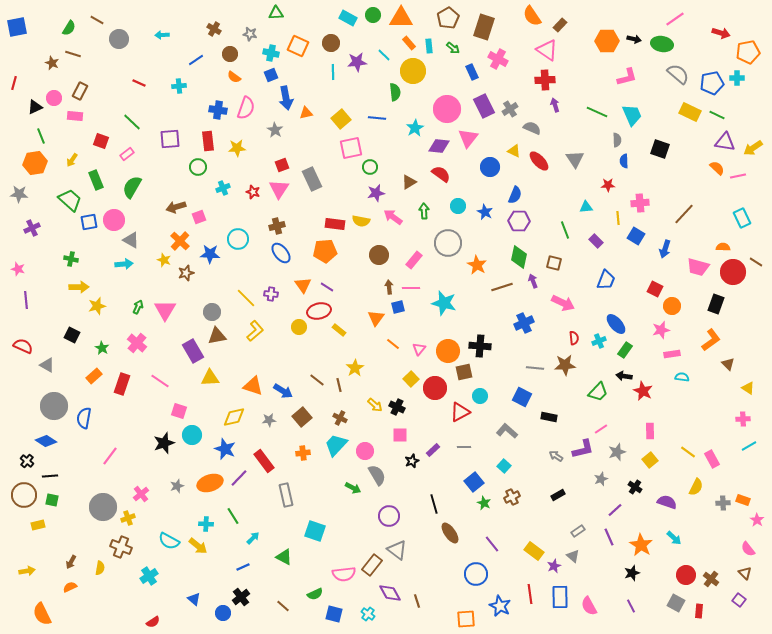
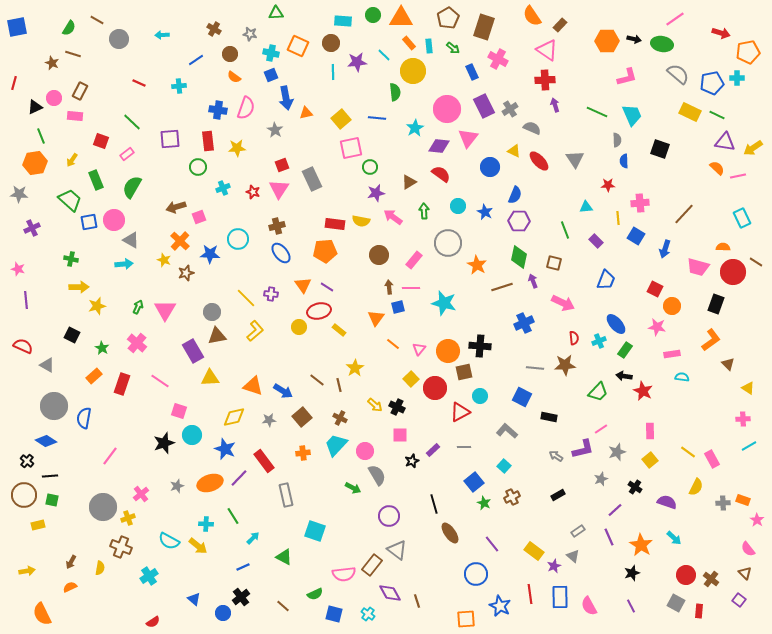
cyan rectangle at (348, 18): moved 5 px left, 3 px down; rotated 24 degrees counterclockwise
pink star at (661, 330): moved 4 px left, 3 px up; rotated 24 degrees clockwise
